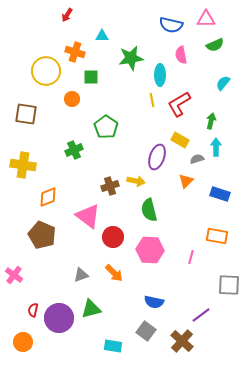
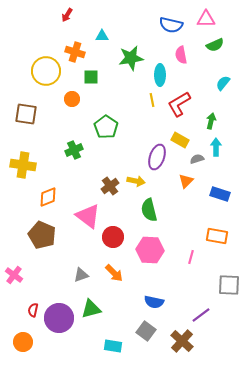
brown cross at (110, 186): rotated 18 degrees counterclockwise
